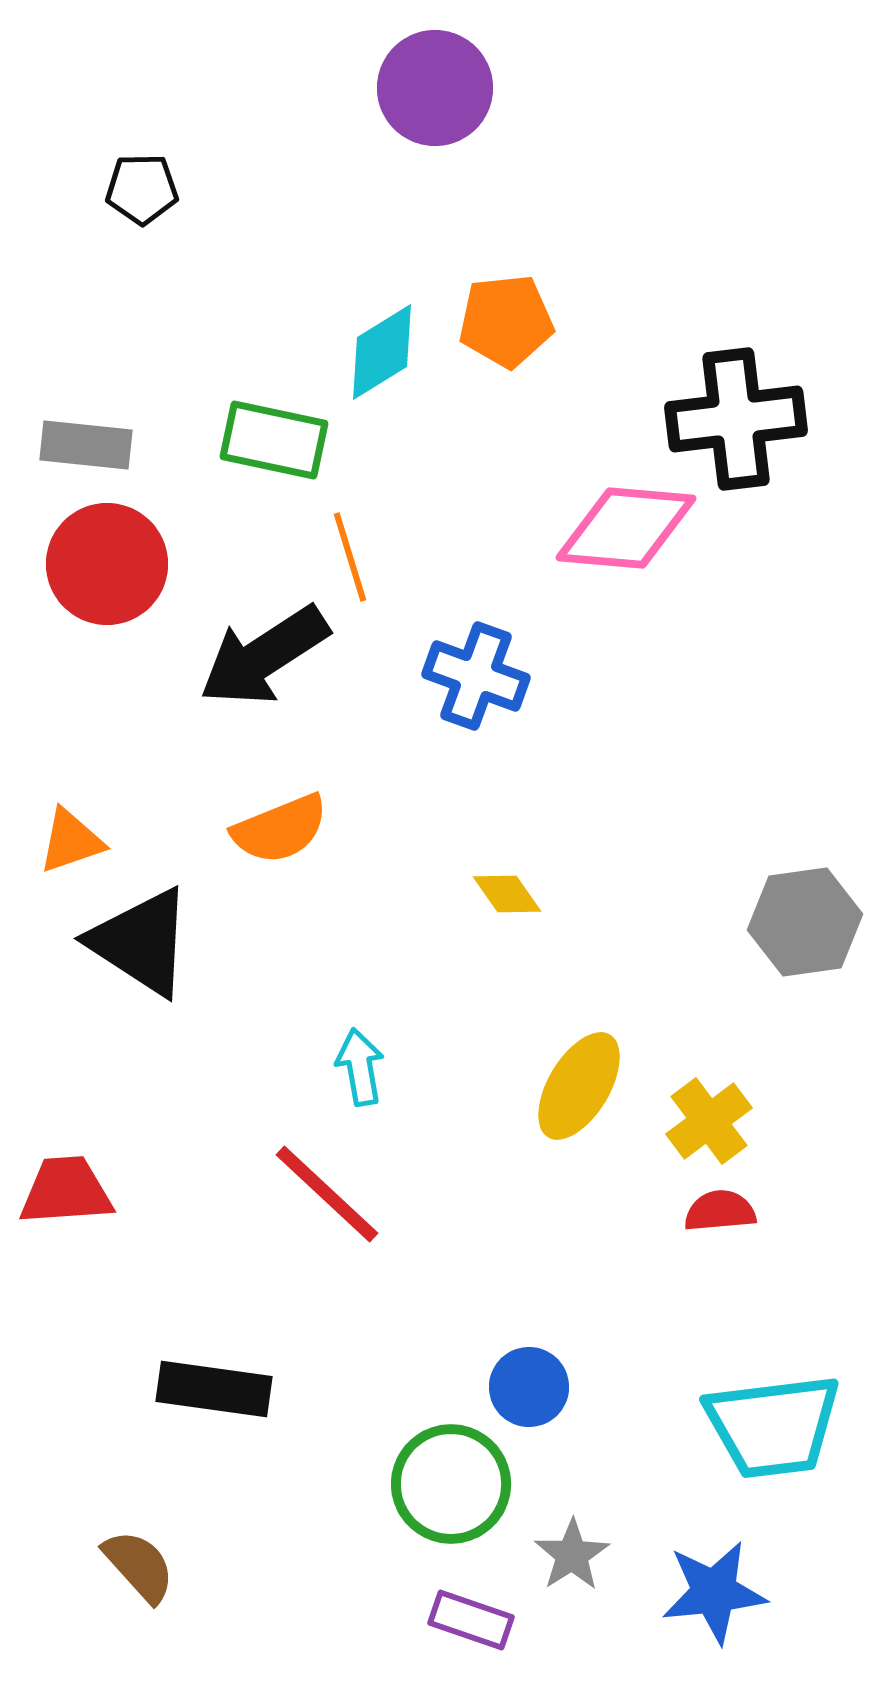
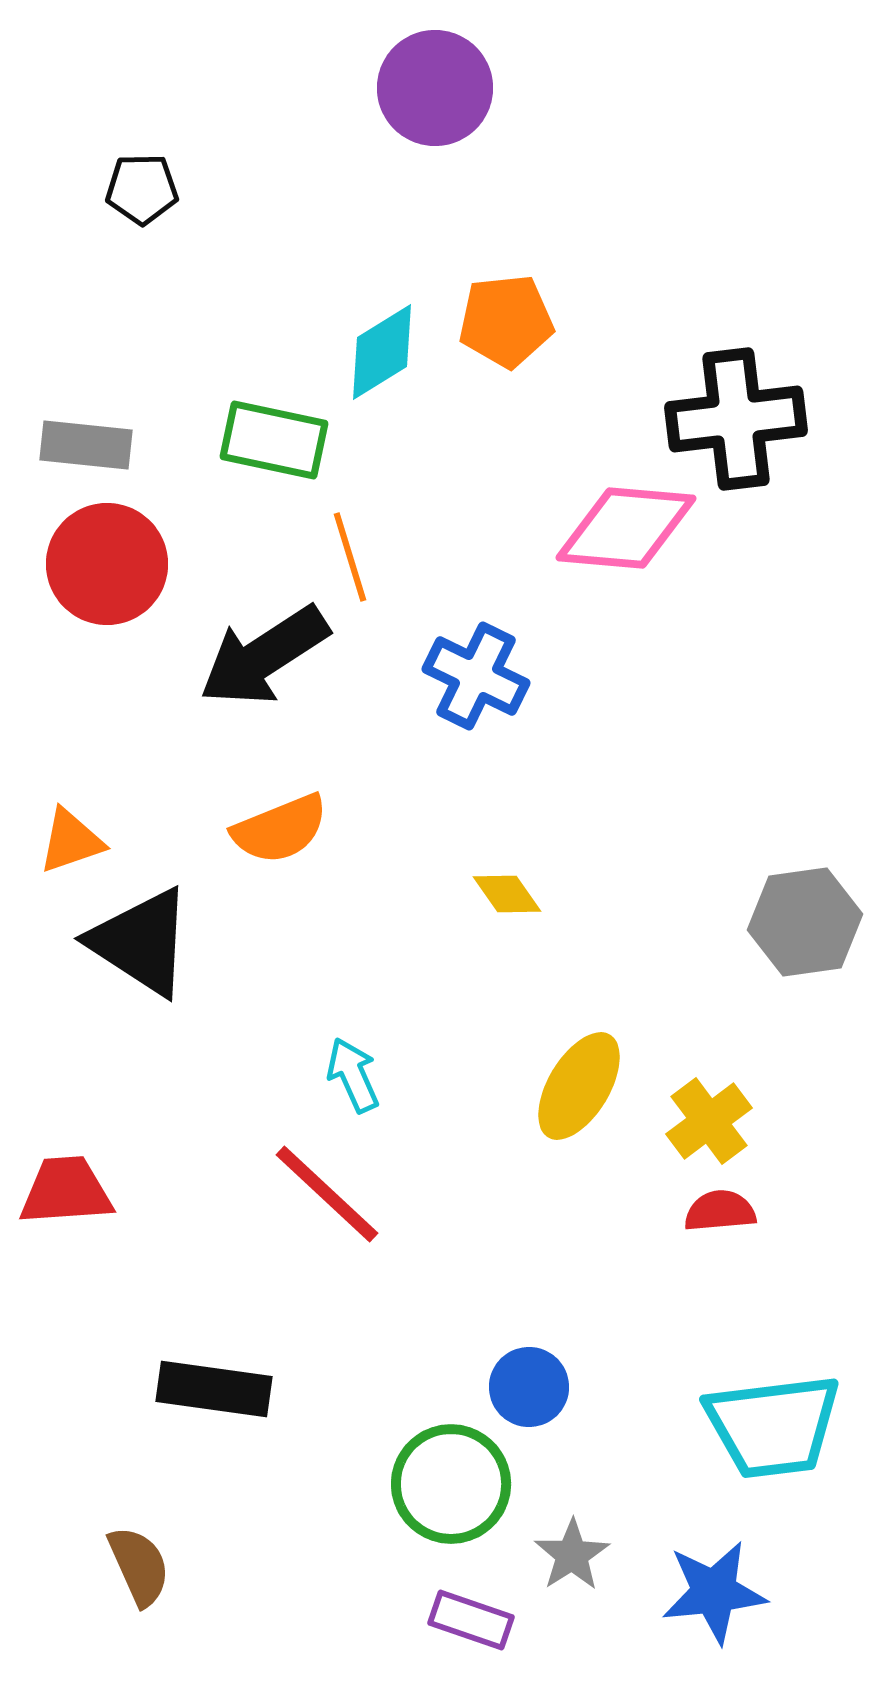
blue cross: rotated 6 degrees clockwise
cyan arrow: moved 7 px left, 8 px down; rotated 14 degrees counterclockwise
brown semicircle: rotated 18 degrees clockwise
